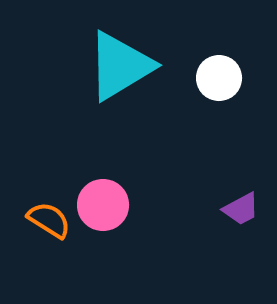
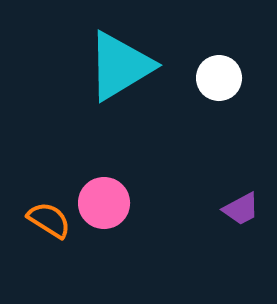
pink circle: moved 1 px right, 2 px up
